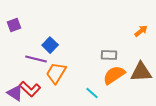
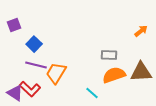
blue square: moved 16 px left, 1 px up
purple line: moved 6 px down
orange semicircle: rotated 15 degrees clockwise
